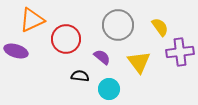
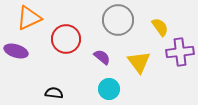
orange triangle: moved 3 px left, 2 px up
gray circle: moved 5 px up
black semicircle: moved 26 px left, 17 px down
